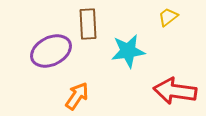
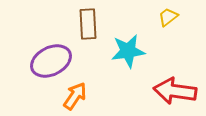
purple ellipse: moved 10 px down
orange arrow: moved 2 px left
